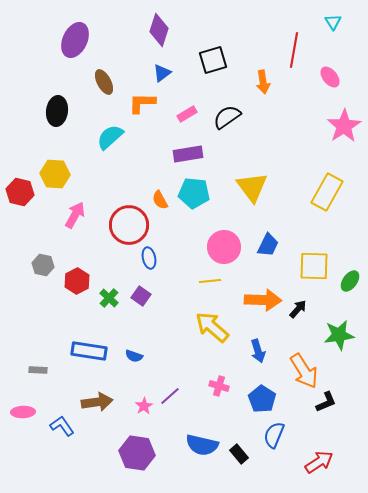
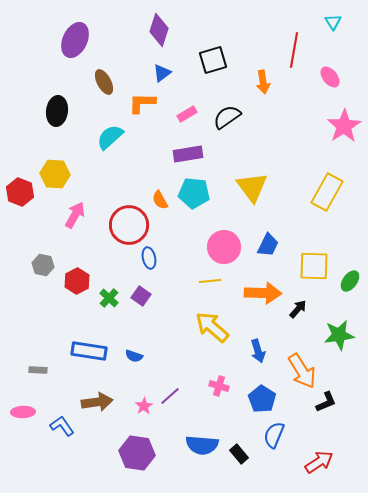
red hexagon at (20, 192): rotated 8 degrees clockwise
orange arrow at (263, 300): moved 7 px up
orange arrow at (304, 371): moved 2 px left
blue semicircle at (202, 445): rotated 8 degrees counterclockwise
